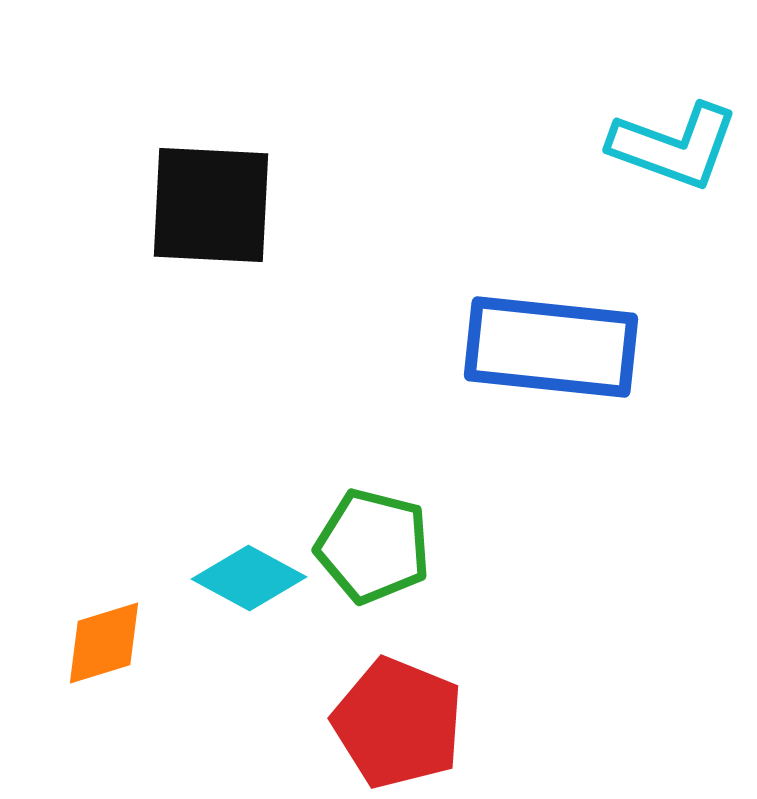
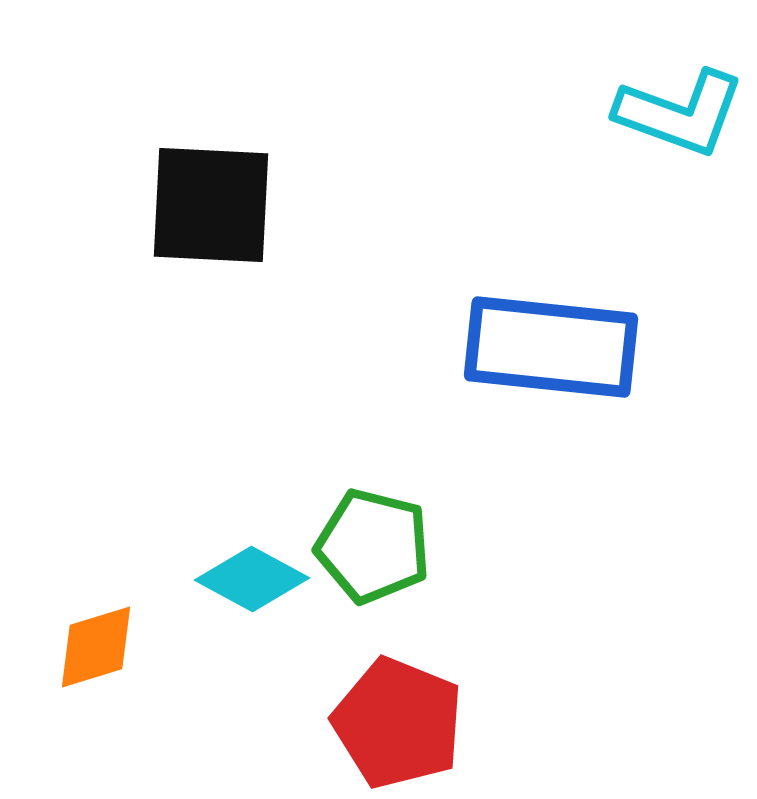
cyan L-shape: moved 6 px right, 33 px up
cyan diamond: moved 3 px right, 1 px down
orange diamond: moved 8 px left, 4 px down
